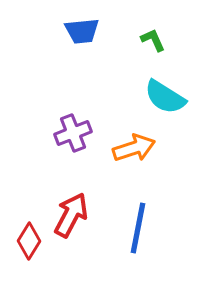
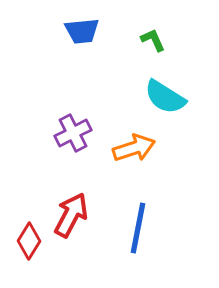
purple cross: rotated 6 degrees counterclockwise
